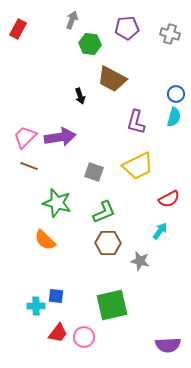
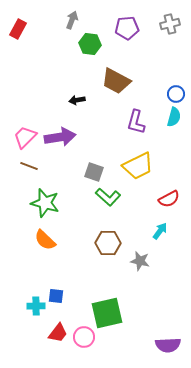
gray cross: moved 10 px up; rotated 30 degrees counterclockwise
brown trapezoid: moved 4 px right, 2 px down
black arrow: moved 3 px left, 4 px down; rotated 98 degrees clockwise
green star: moved 12 px left
green L-shape: moved 4 px right, 15 px up; rotated 65 degrees clockwise
green square: moved 5 px left, 8 px down
